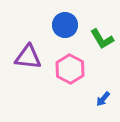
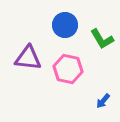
purple triangle: moved 1 px down
pink hexagon: moved 2 px left; rotated 16 degrees counterclockwise
blue arrow: moved 2 px down
